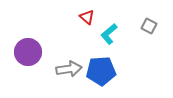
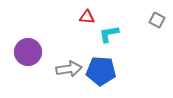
red triangle: rotated 35 degrees counterclockwise
gray square: moved 8 px right, 6 px up
cyan L-shape: rotated 30 degrees clockwise
blue pentagon: rotated 8 degrees clockwise
